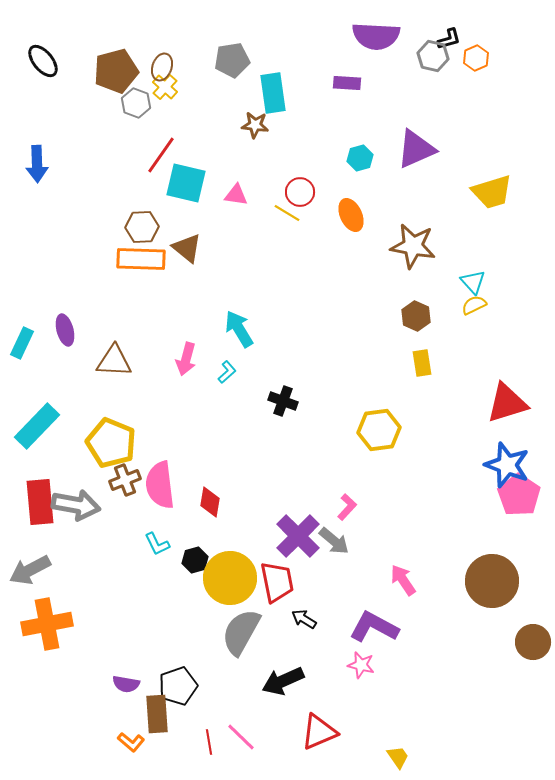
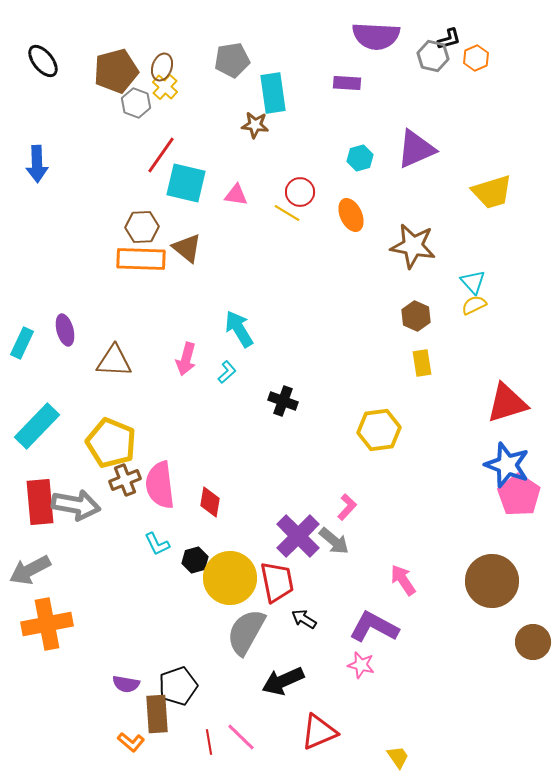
gray semicircle at (241, 632): moved 5 px right
